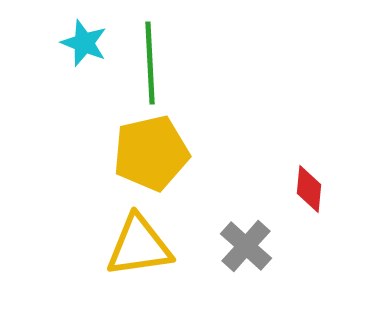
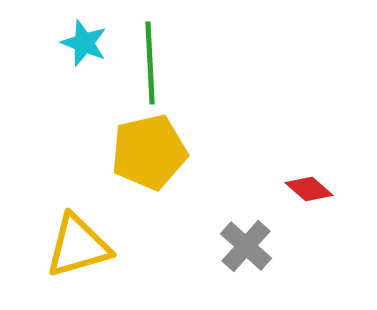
yellow pentagon: moved 2 px left, 1 px up
red diamond: rotated 54 degrees counterclockwise
yellow triangle: moved 61 px left; rotated 8 degrees counterclockwise
